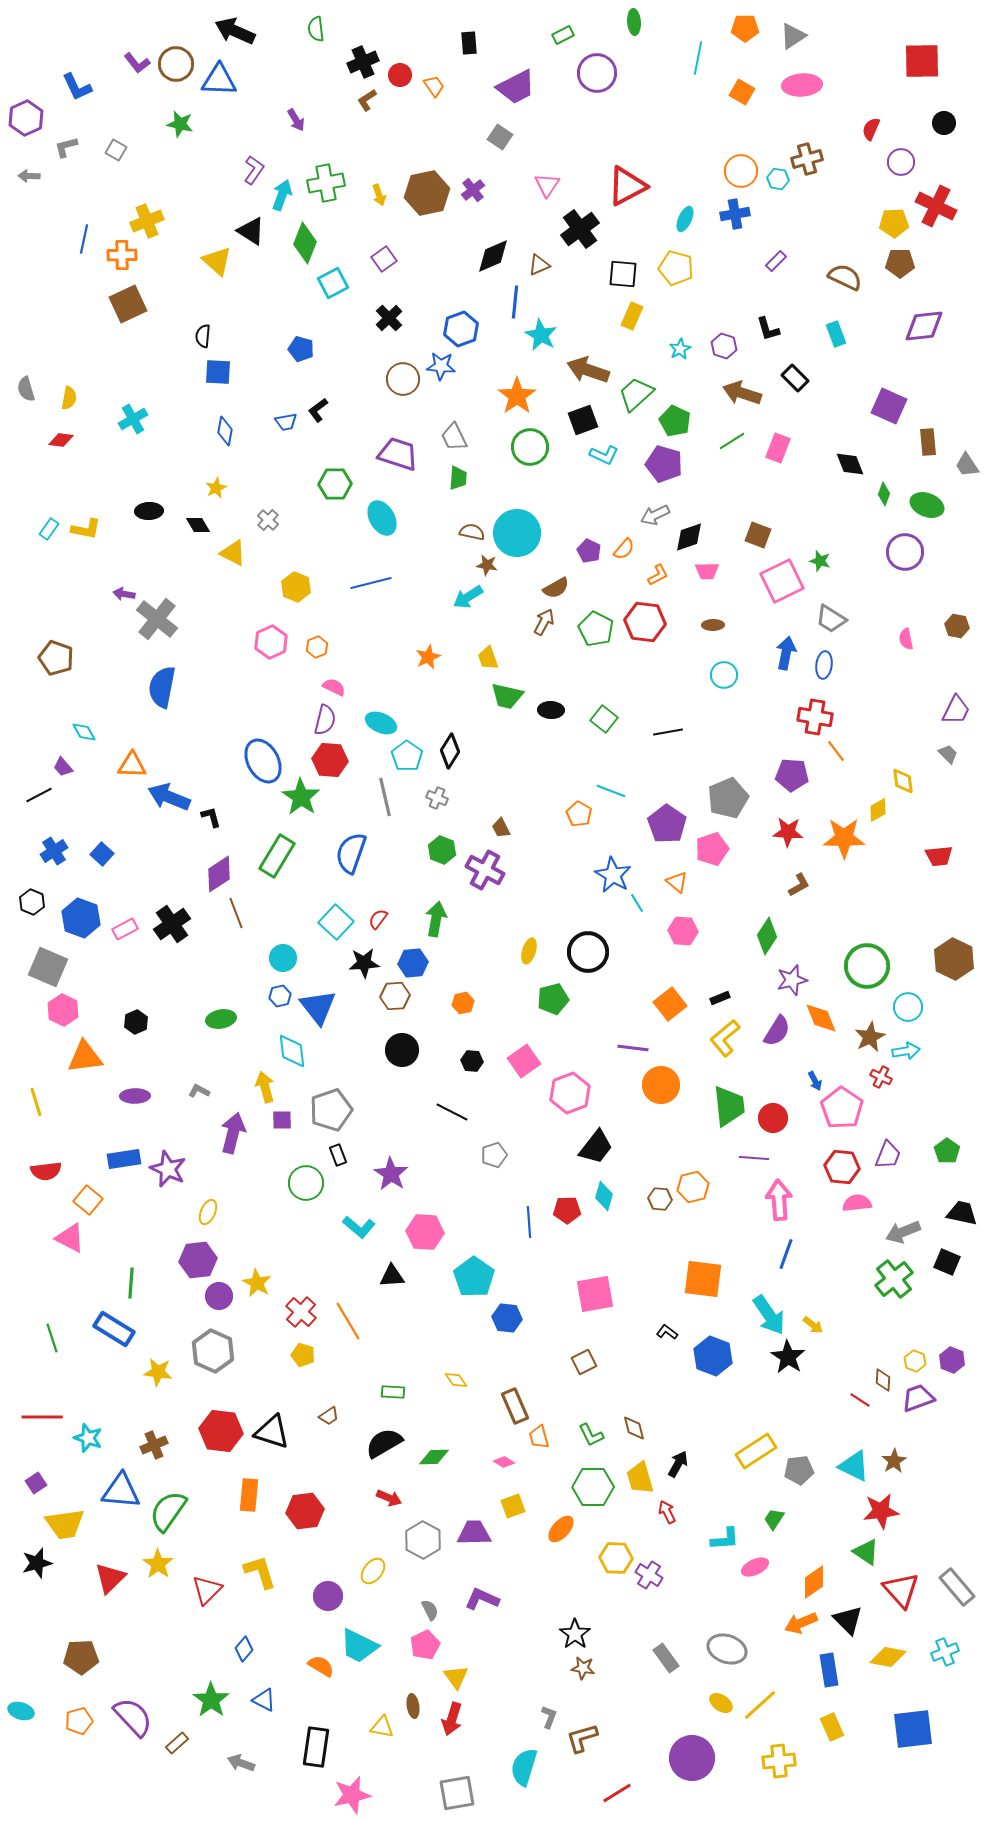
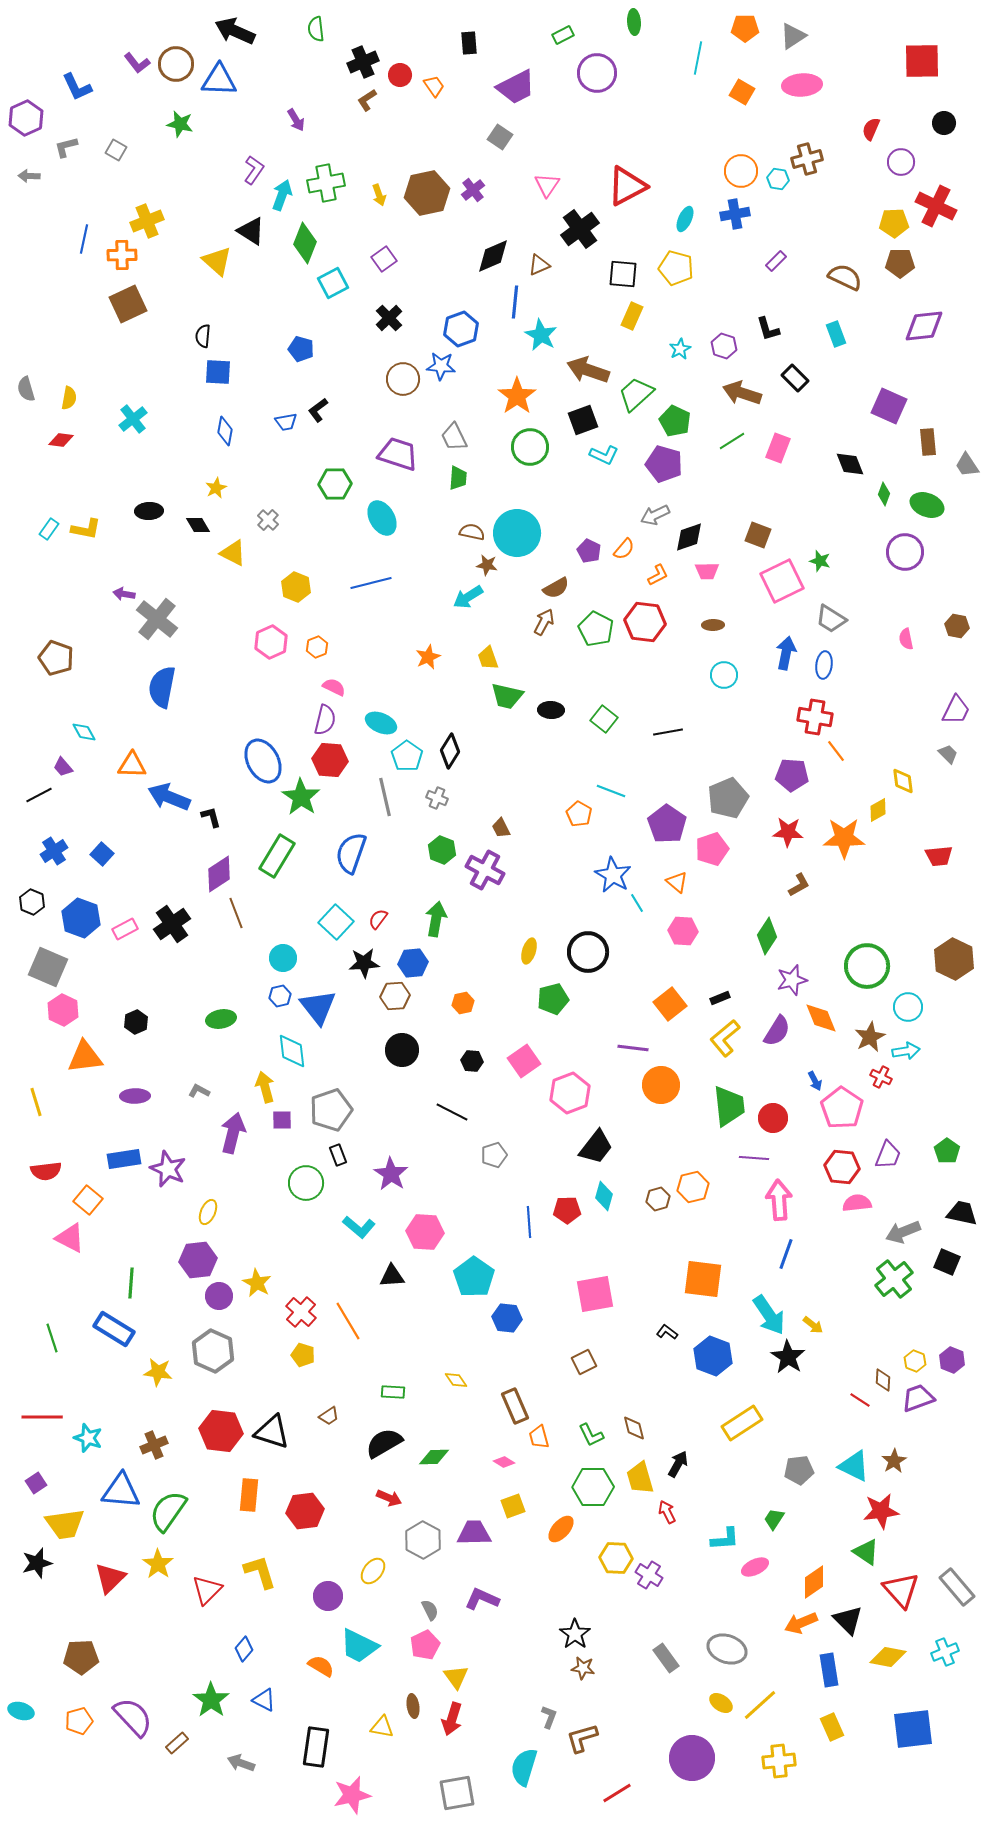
cyan cross at (133, 419): rotated 8 degrees counterclockwise
brown hexagon at (660, 1199): moved 2 px left; rotated 20 degrees counterclockwise
yellow rectangle at (756, 1451): moved 14 px left, 28 px up
